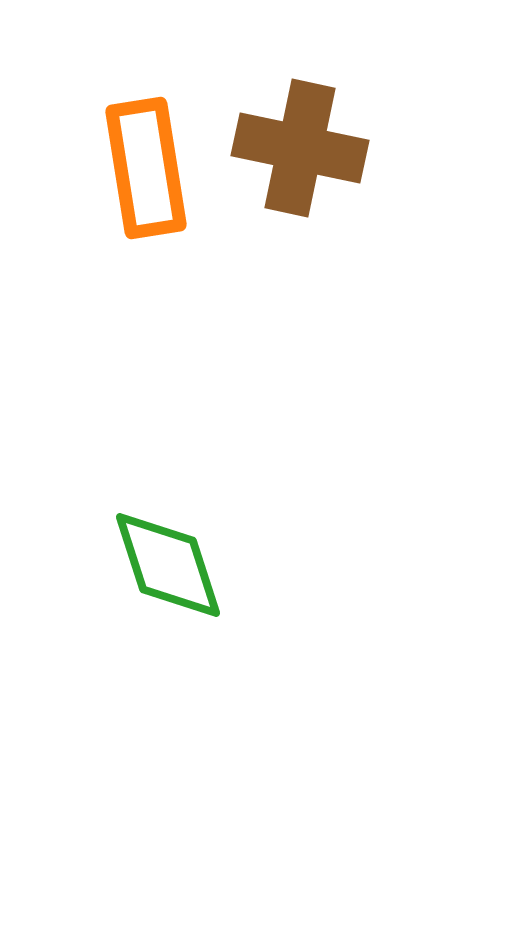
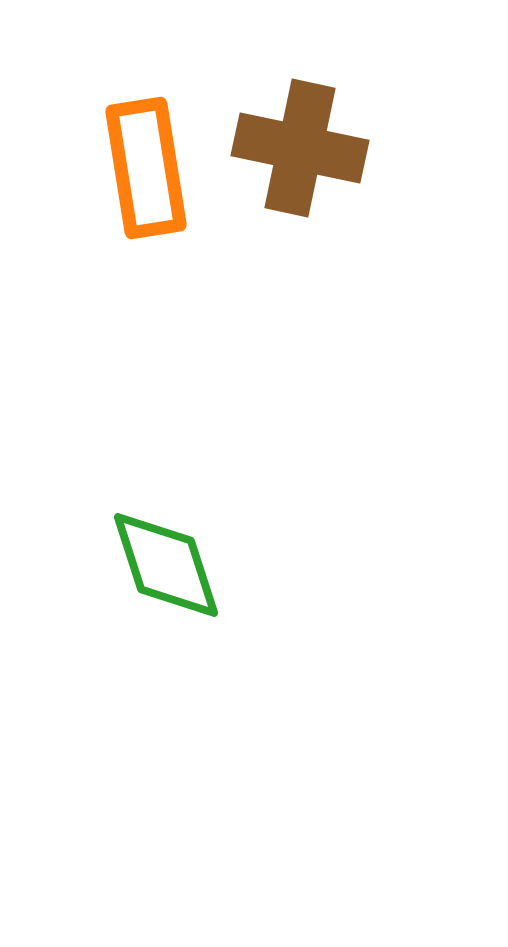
green diamond: moved 2 px left
